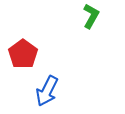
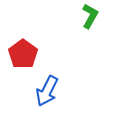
green L-shape: moved 1 px left
